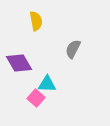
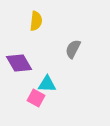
yellow semicircle: rotated 18 degrees clockwise
pink square: rotated 12 degrees counterclockwise
